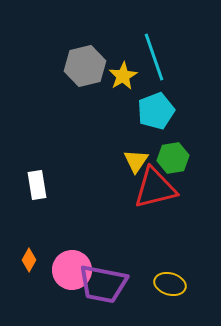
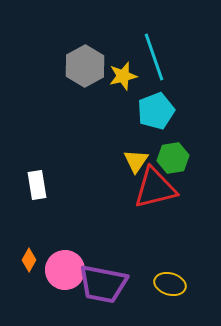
gray hexagon: rotated 15 degrees counterclockwise
yellow star: rotated 16 degrees clockwise
pink circle: moved 7 px left
